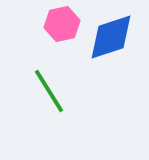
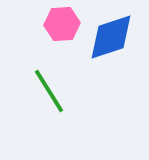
pink hexagon: rotated 8 degrees clockwise
